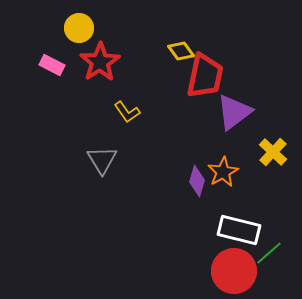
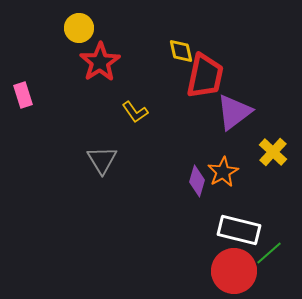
yellow diamond: rotated 24 degrees clockwise
pink rectangle: moved 29 px left, 30 px down; rotated 45 degrees clockwise
yellow L-shape: moved 8 px right
